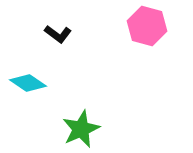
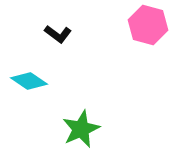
pink hexagon: moved 1 px right, 1 px up
cyan diamond: moved 1 px right, 2 px up
